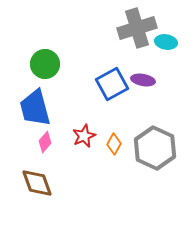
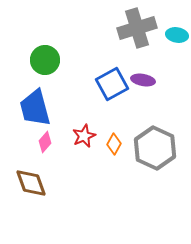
cyan ellipse: moved 11 px right, 7 px up
green circle: moved 4 px up
brown diamond: moved 6 px left
